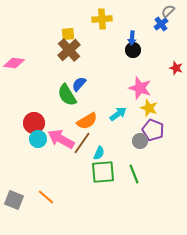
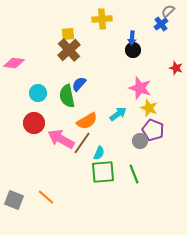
green semicircle: moved 1 px down; rotated 20 degrees clockwise
cyan circle: moved 46 px up
